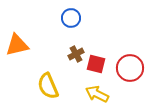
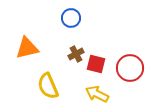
orange triangle: moved 10 px right, 3 px down
